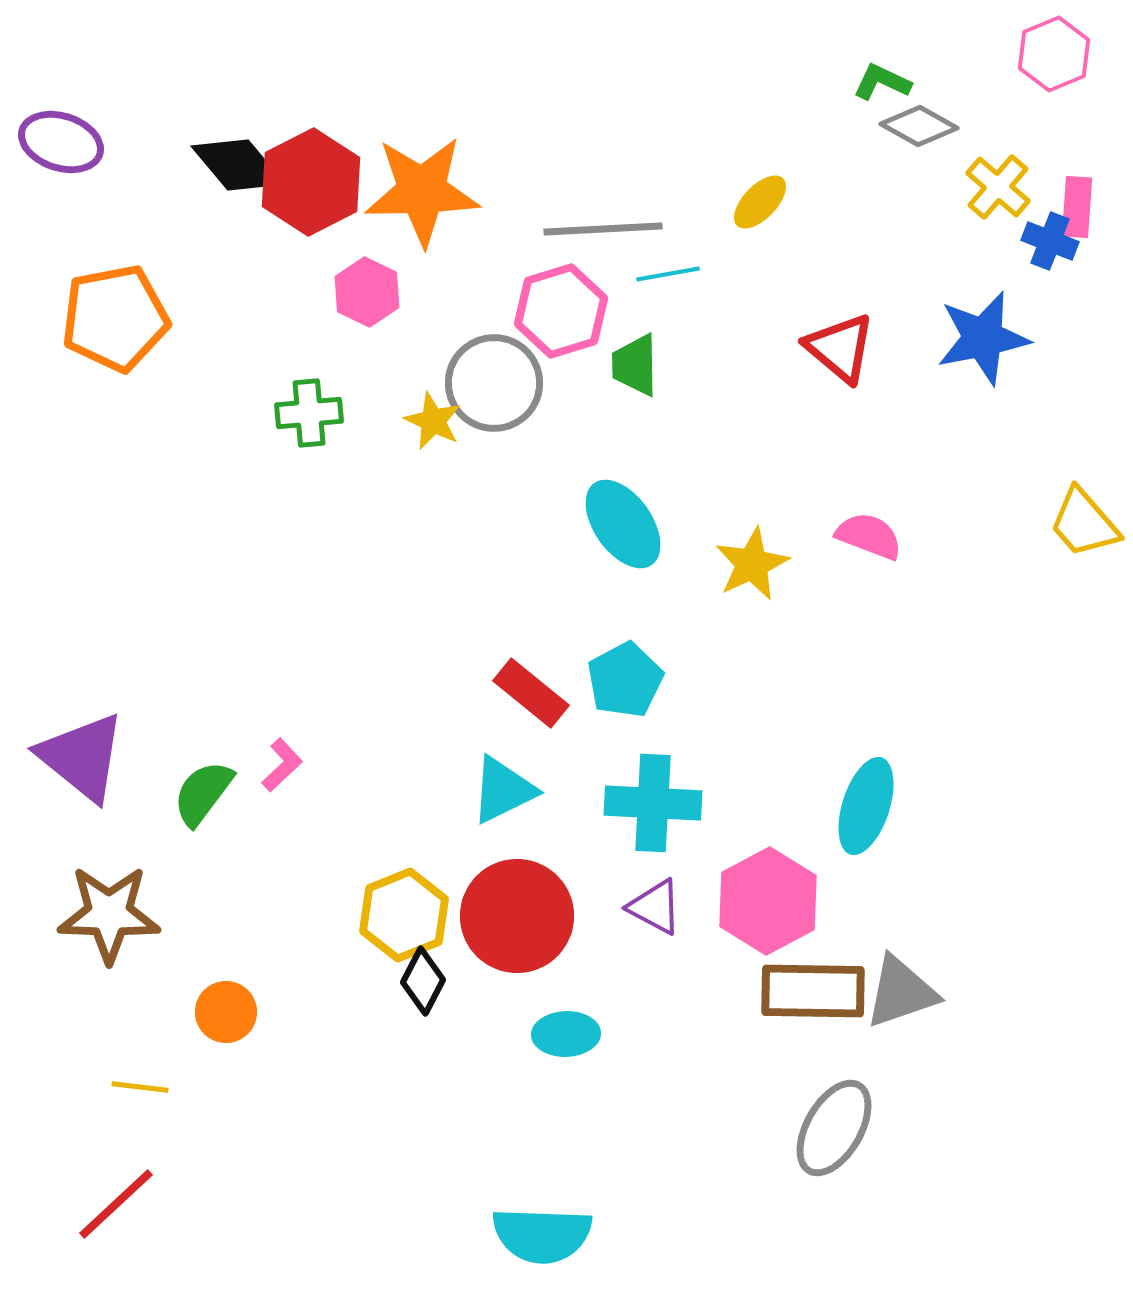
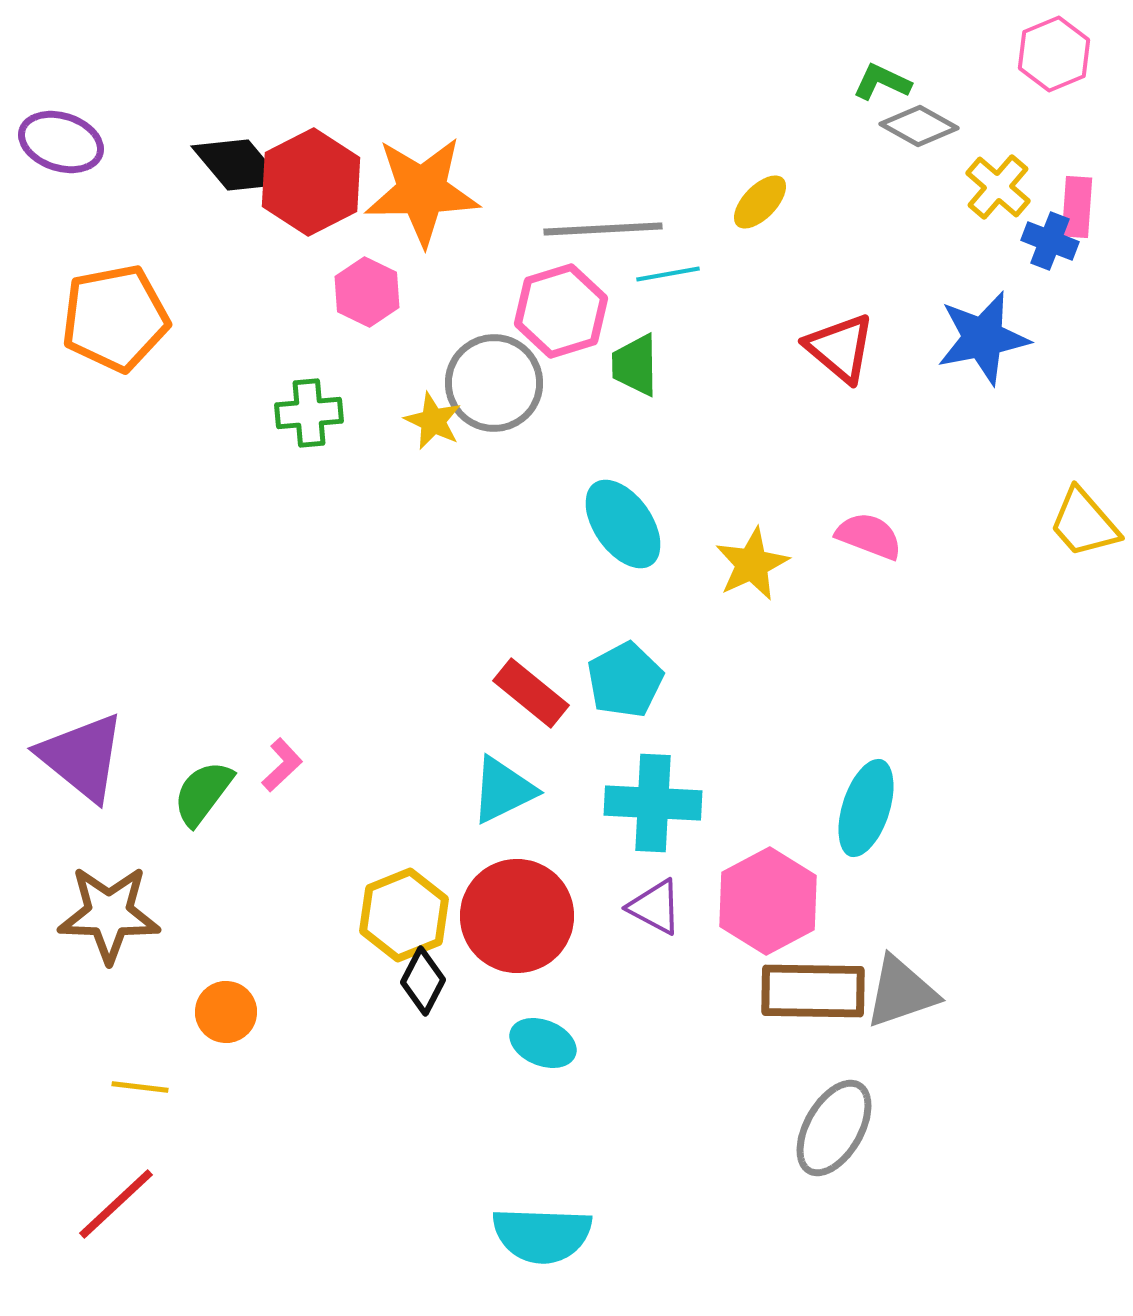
cyan ellipse at (866, 806): moved 2 px down
cyan ellipse at (566, 1034): moved 23 px left, 9 px down; rotated 24 degrees clockwise
